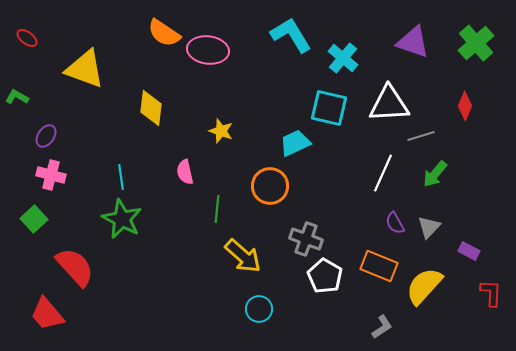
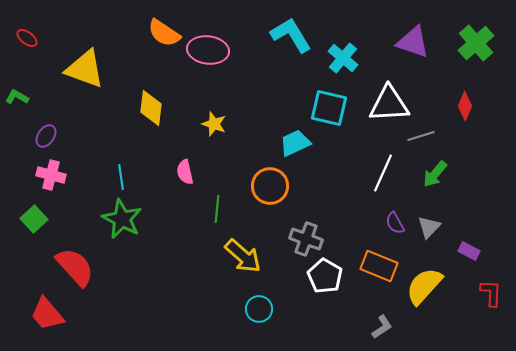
yellow star: moved 7 px left, 7 px up
